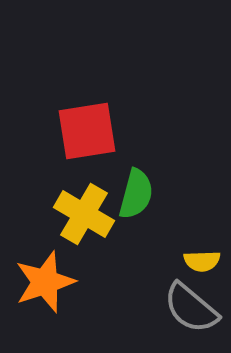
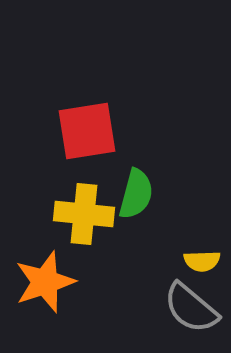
yellow cross: rotated 24 degrees counterclockwise
